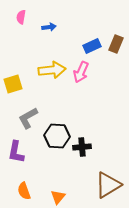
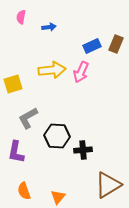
black cross: moved 1 px right, 3 px down
